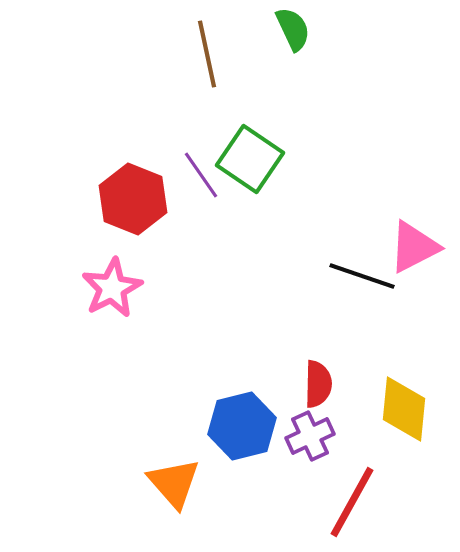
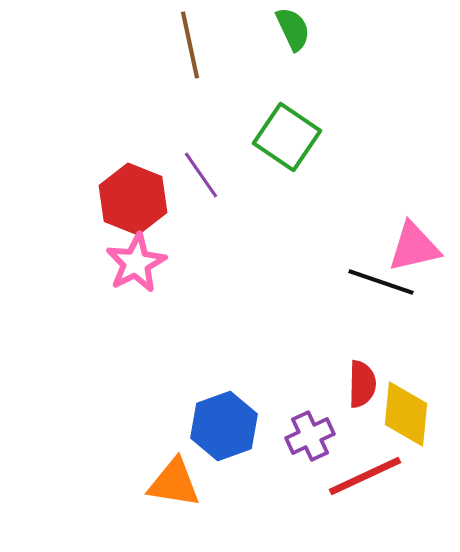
brown line: moved 17 px left, 9 px up
green square: moved 37 px right, 22 px up
pink triangle: rotated 14 degrees clockwise
black line: moved 19 px right, 6 px down
pink star: moved 24 px right, 25 px up
red semicircle: moved 44 px right
yellow diamond: moved 2 px right, 5 px down
blue hexagon: moved 18 px left; rotated 6 degrees counterclockwise
orange triangle: rotated 40 degrees counterclockwise
red line: moved 13 px right, 26 px up; rotated 36 degrees clockwise
